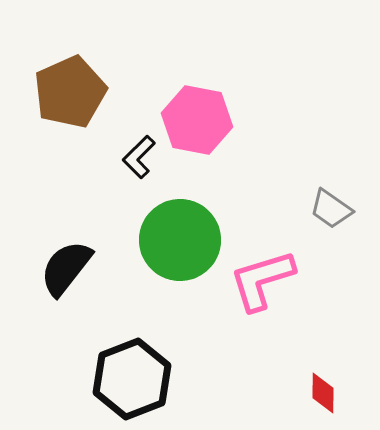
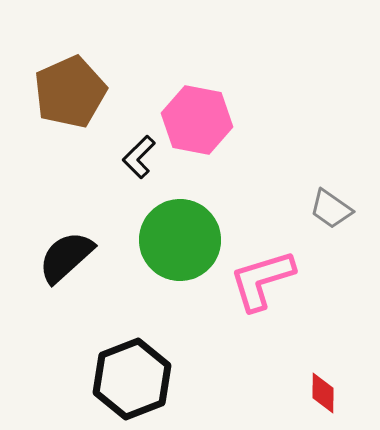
black semicircle: moved 11 px up; rotated 10 degrees clockwise
